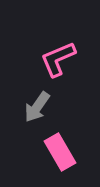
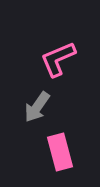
pink rectangle: rotated 15 degrees clockwise
